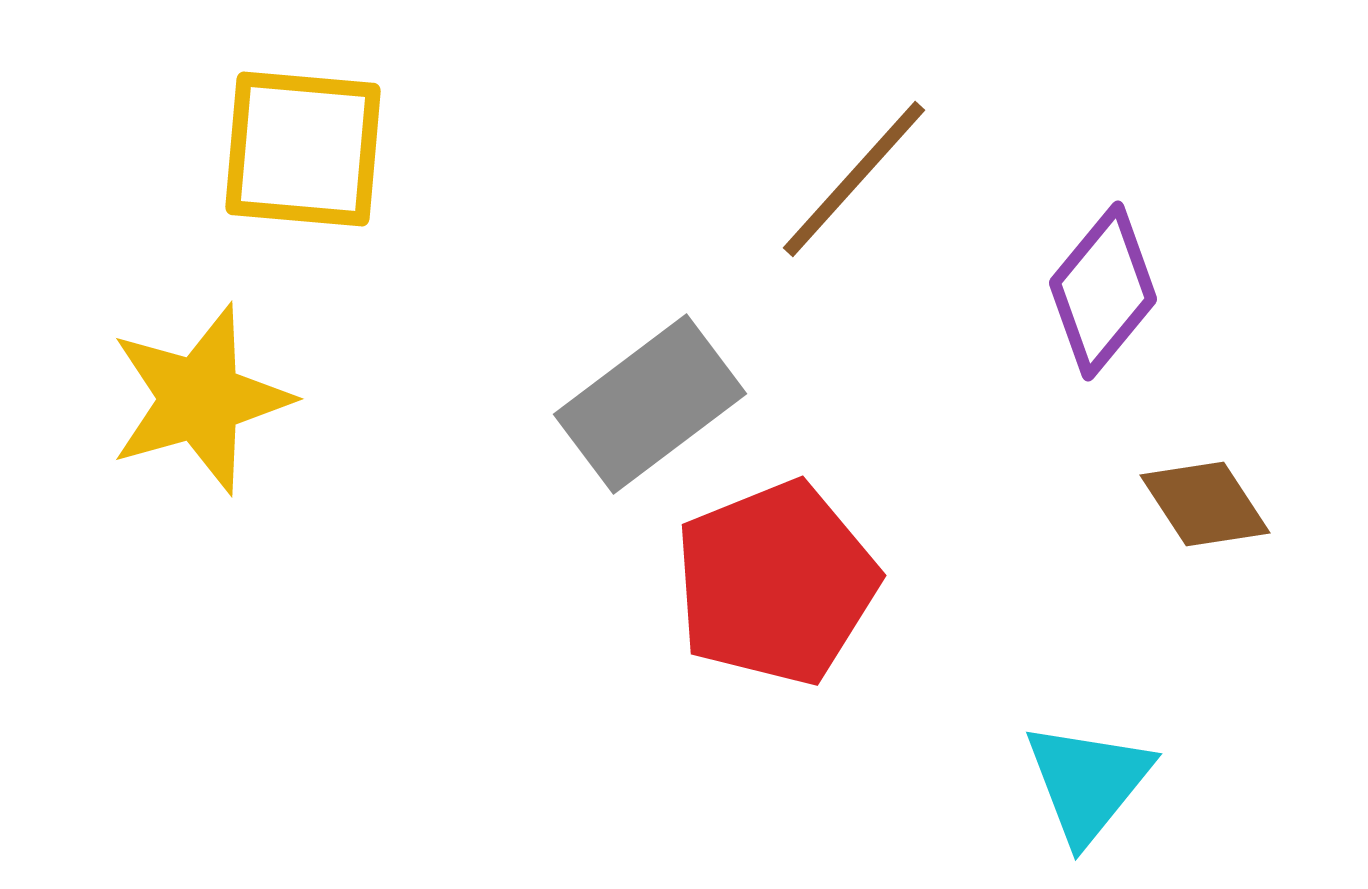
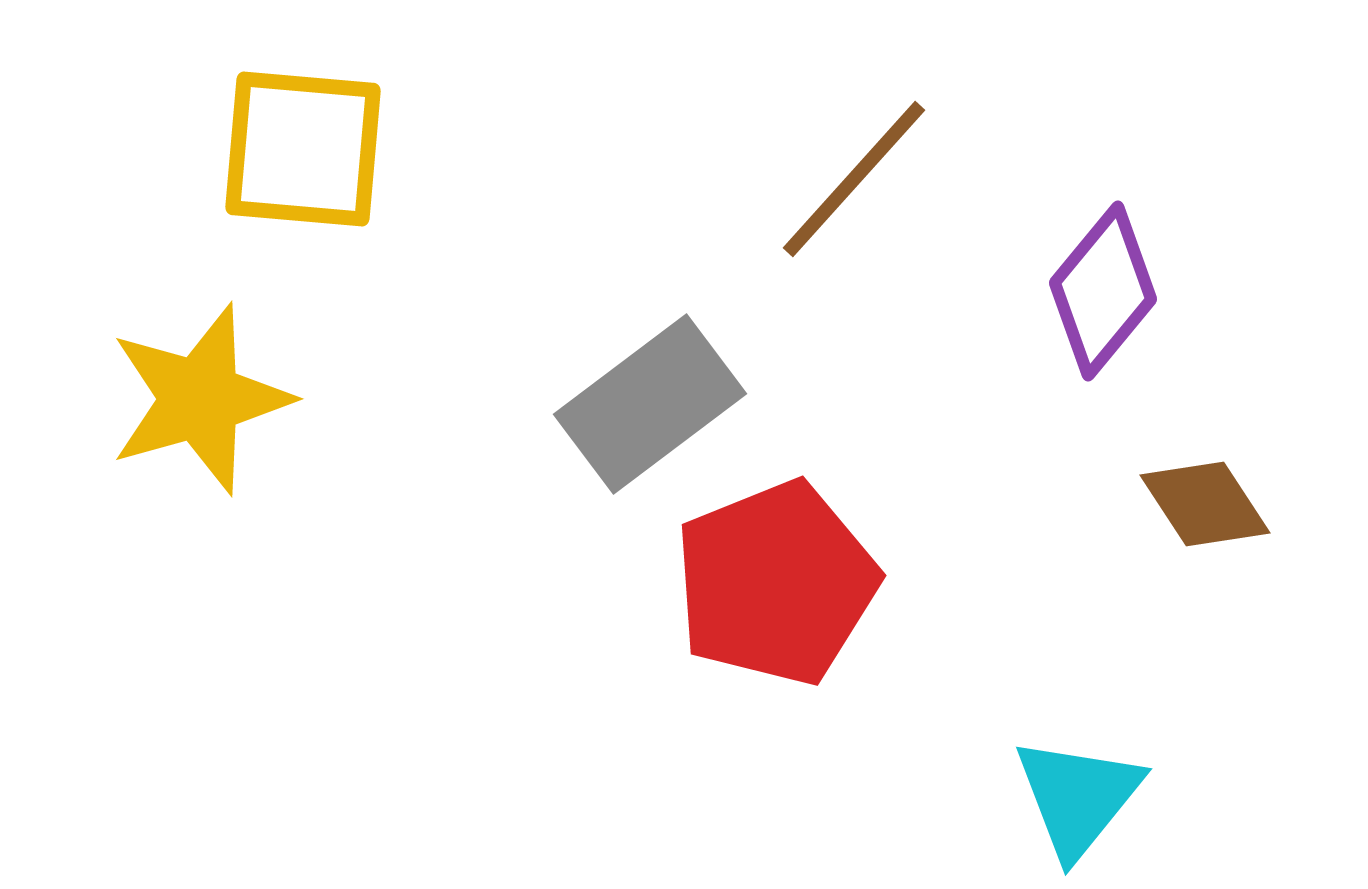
cyan triangle: moved 10 px left, 15 px down
